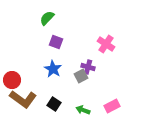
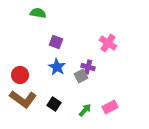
green semicircle: moved 9 px left, 5 px up; rotated 56 degrees clockwise
pink cross: moved 2 px right, 1 px up
blue star: moved 4 px right, 2 px up
red circle: moved 8 px right, 5 px up
pink rectangle: moved 2 px left, 1 px down
green arrow: moved 2 px right; rotated 112 degrees clockwise
